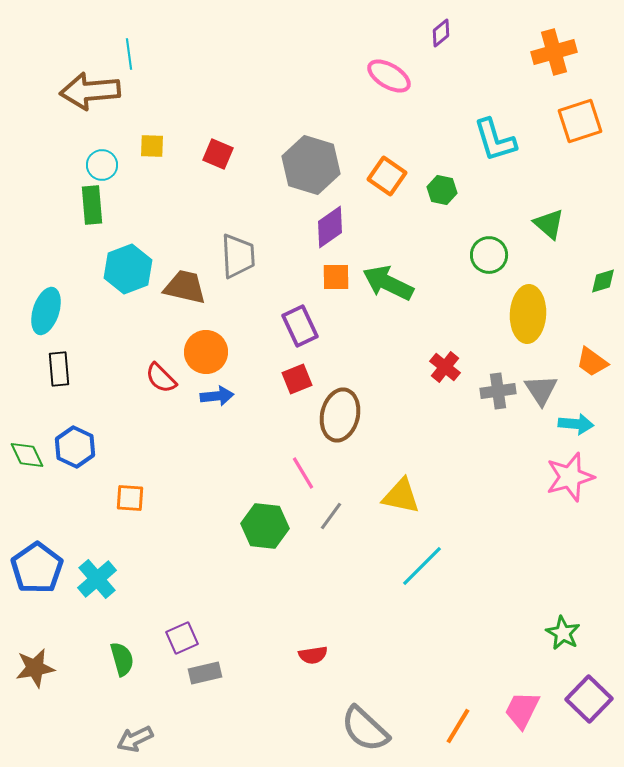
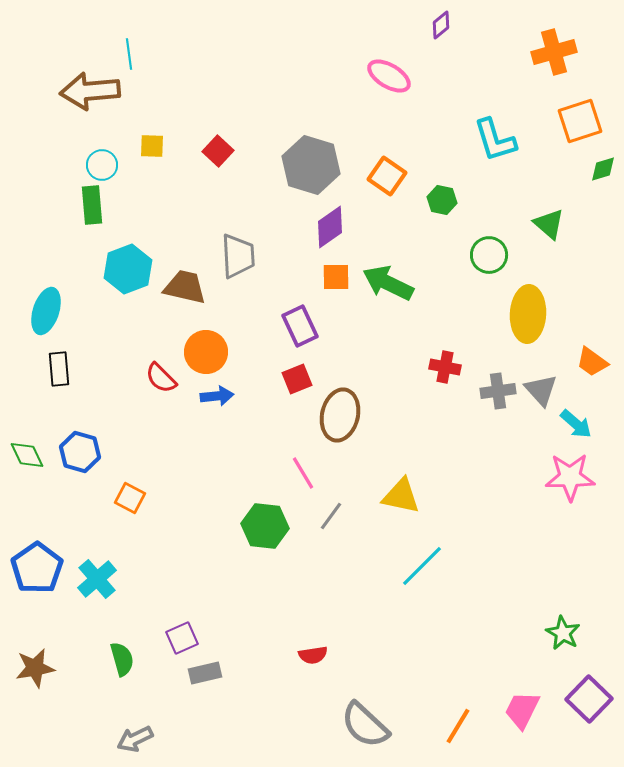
purple diamond at (441, 33): moved 8 px up
red square at (218, 154): moved 3 px up; rotated 20 degrees clockwise
green hexagon at (442, 190): moved 10 px down
green diamond at (603, 281): moved 112 px up
red cross at (445, 367): rotated 28 degrees counterclockwise
gray triangle at (541, 390): rotated 9 degrees counterclockwise
cyan arrow at (576, 424): rotated 36 degrees clockwise
blue hexagon at (75, 447): moved 5 px right, 5 px down; rotated 9 degrees counterclockwise
pink star at (570, 477): rotated 15 degrees clockwise
orange square at (130, 498): rotated 24 degrees clockwise
gray semicircle at (365, 729): moved 4 px up
